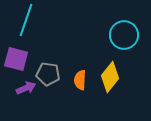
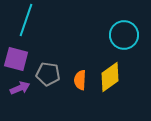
yellow diamond: rotated 16 degrees clockwise
purple arrow: moved 6 px left
